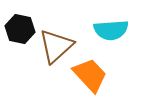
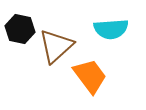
cyan semicircle: moved 1 px up
orange trapezoid: moved 1 px down; rotated 6 degrees clockwise
